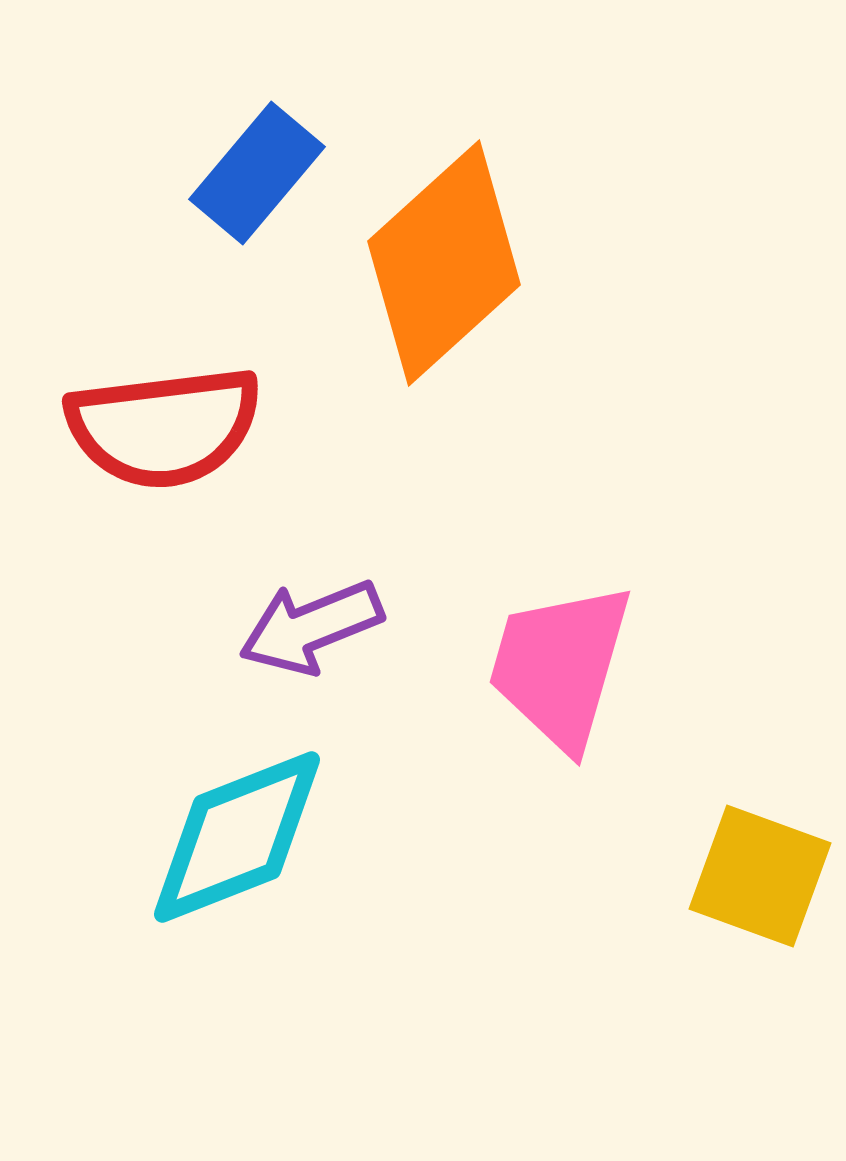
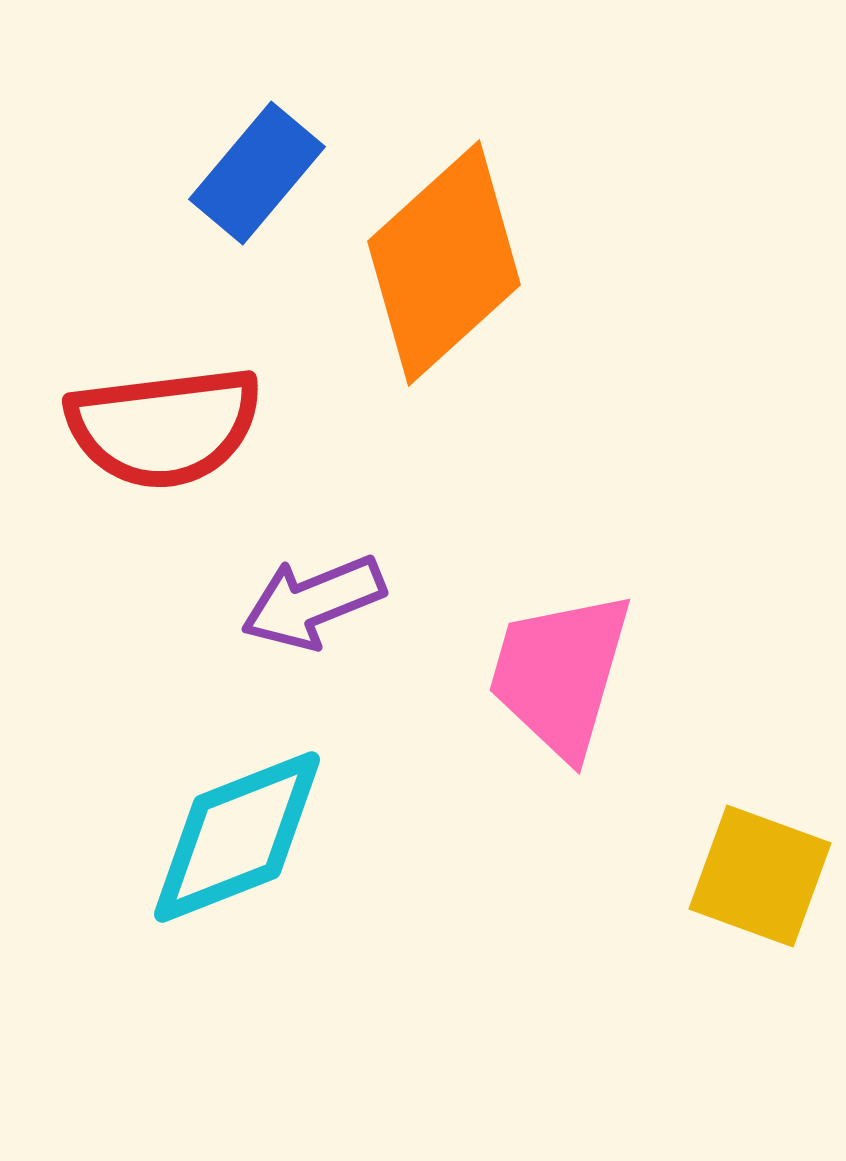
purple arrow: moved 2 px right, 25 px up
pink trapezoid: moved 8 px down
